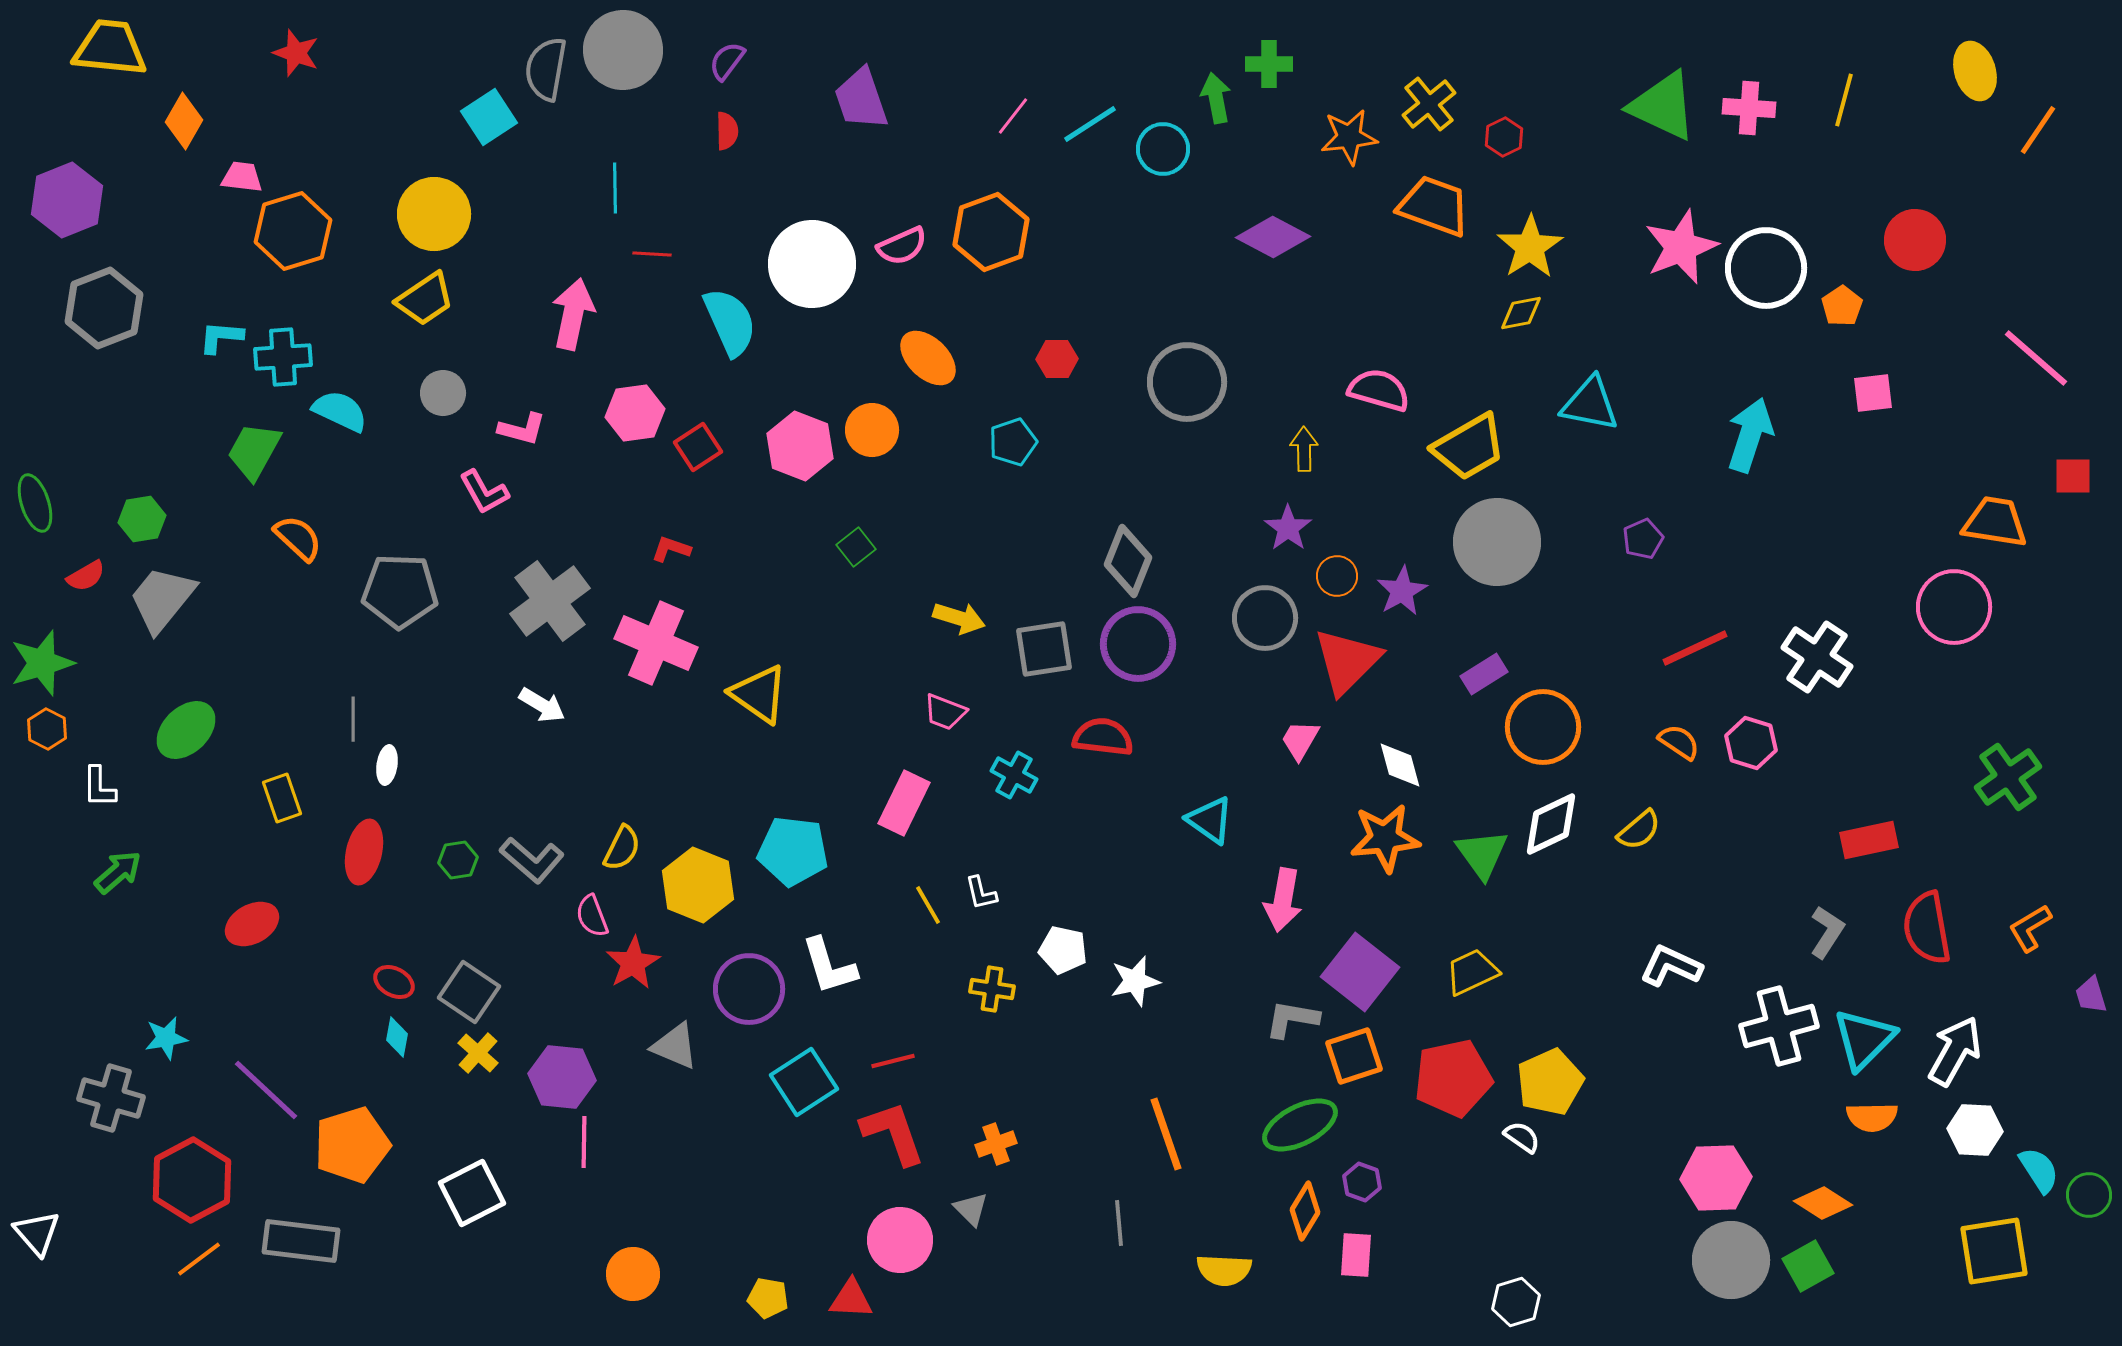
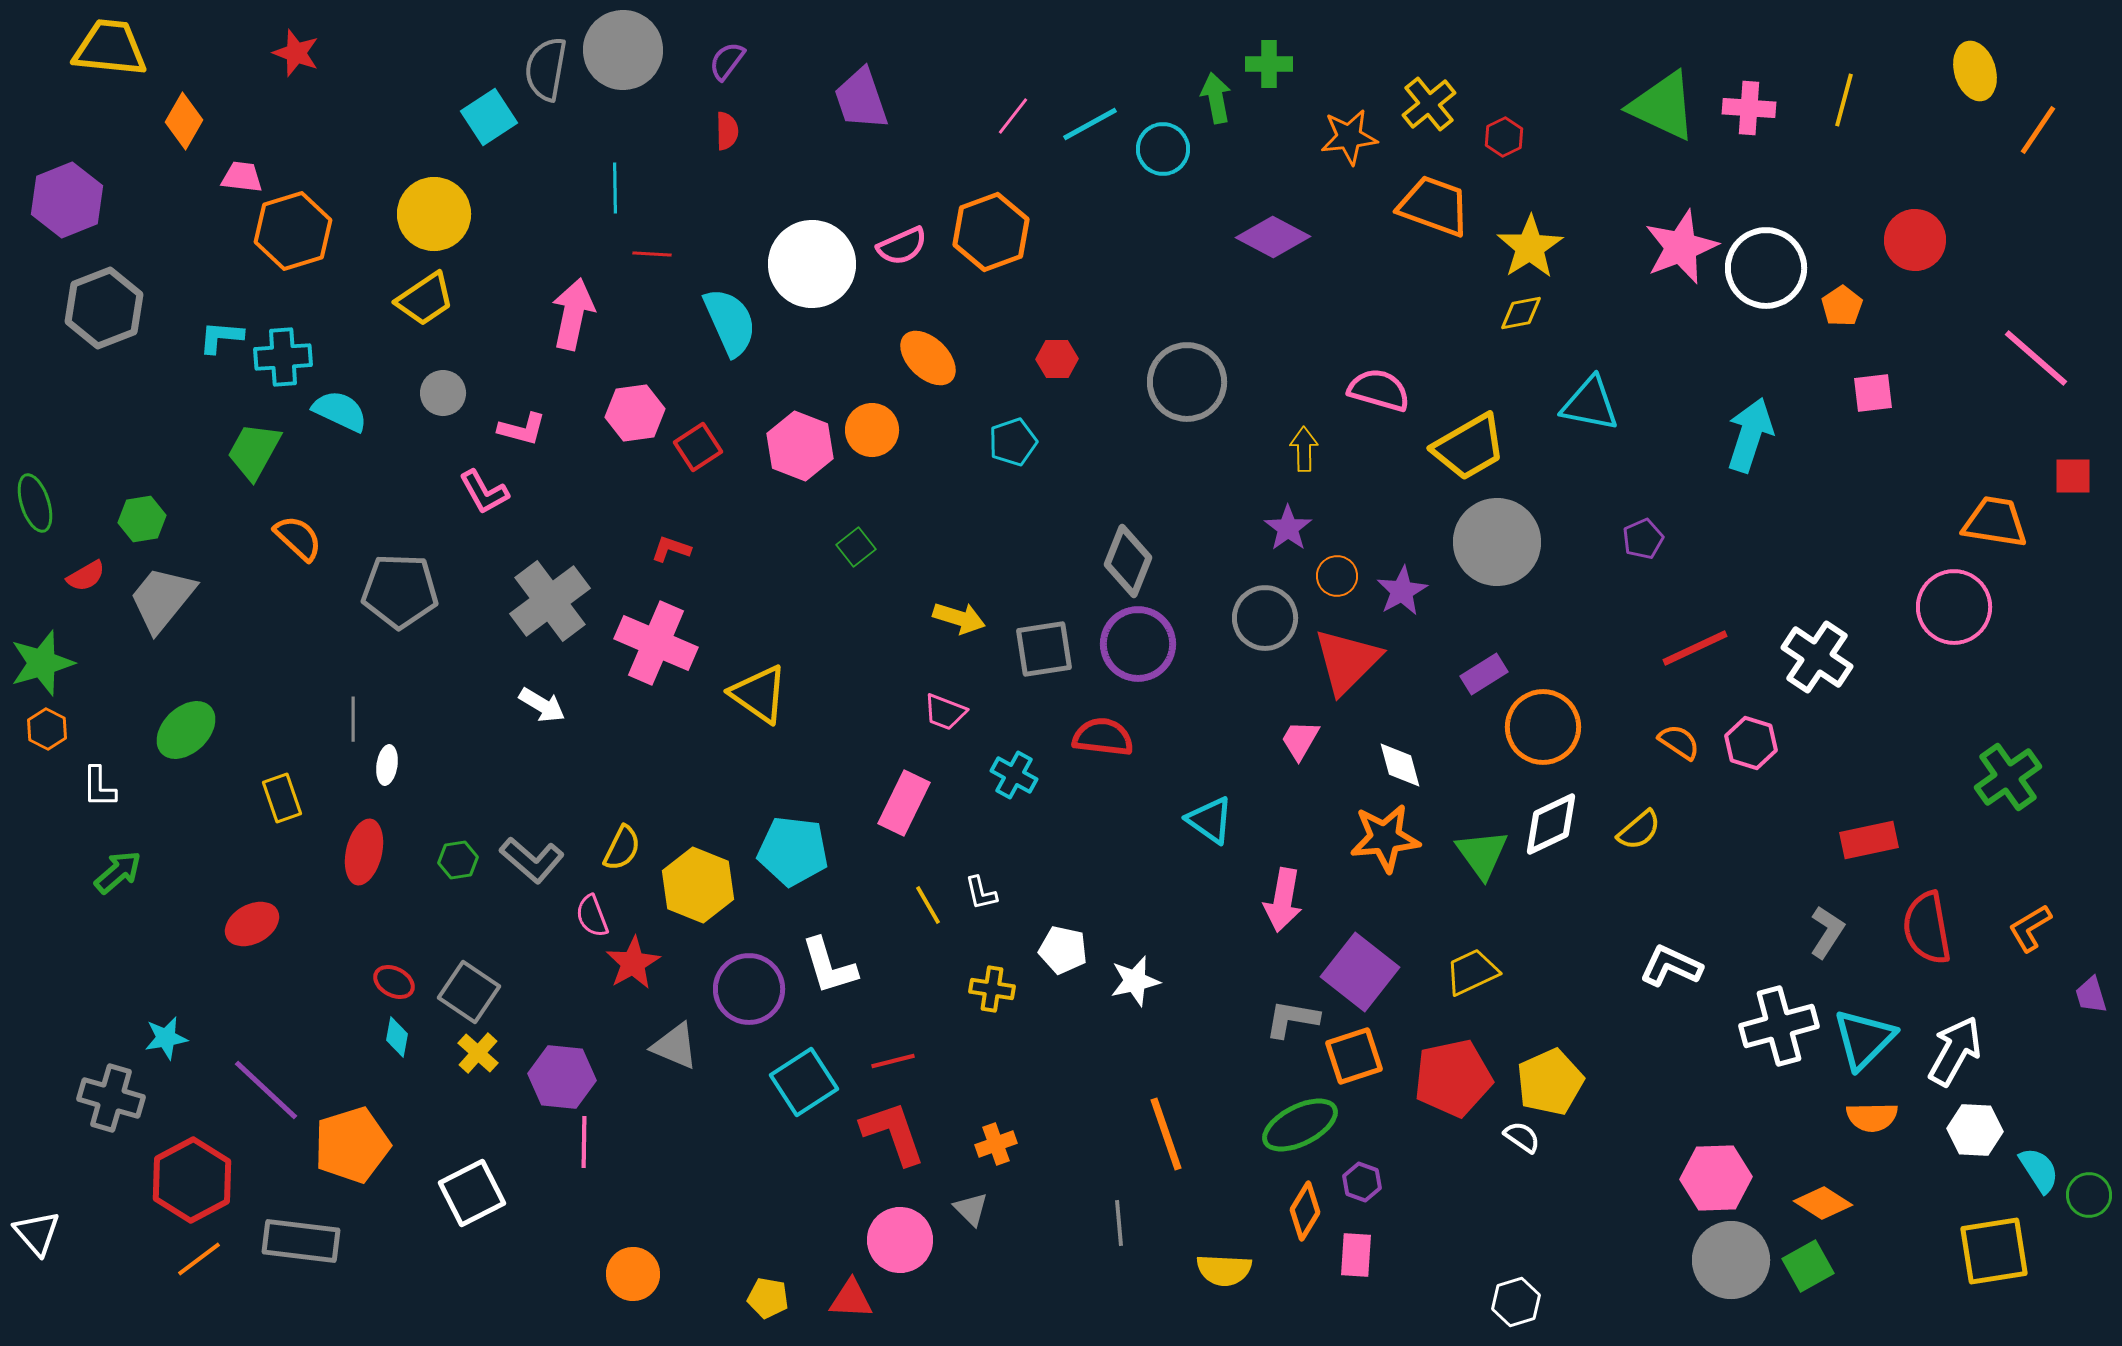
cyan line at (1090, 124): rotated 4 degrees clockwise
